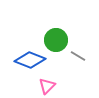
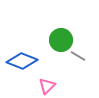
green circle: moved 5 px right
blue diamond: moved 8 px left, 1 px down
